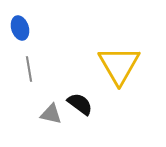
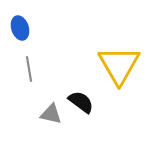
black semicircle: moved 1 px right, 2 px up
